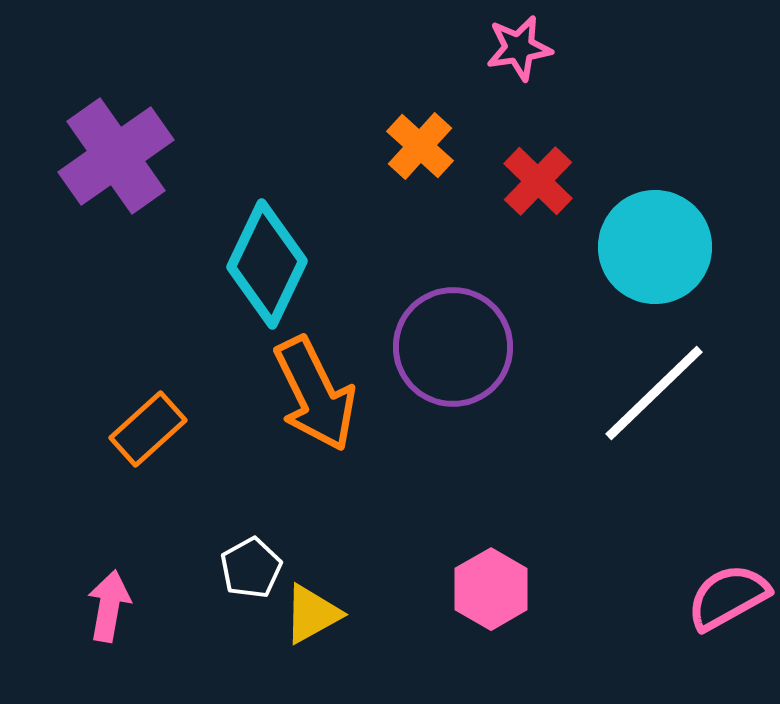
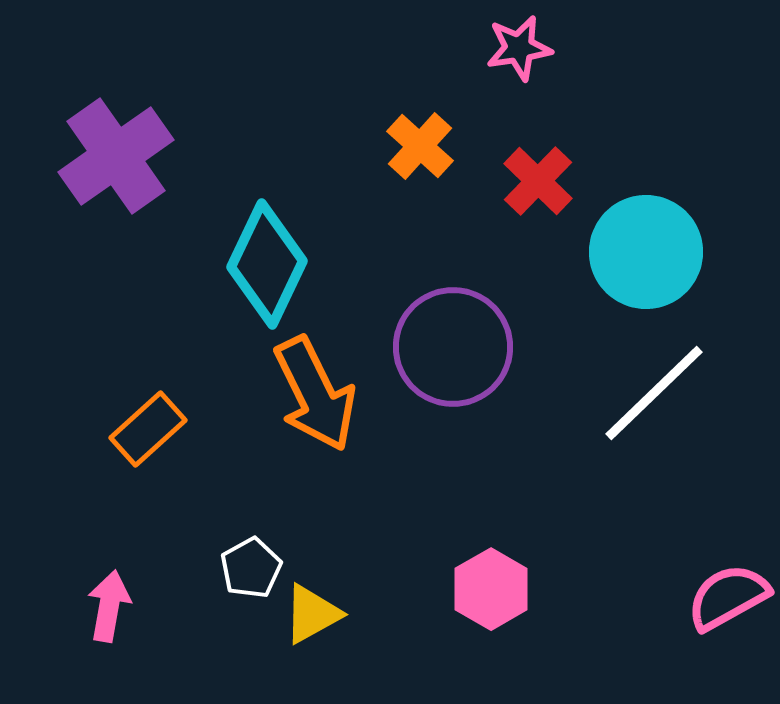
cyan circle: moved 9 px left, 5 px down
